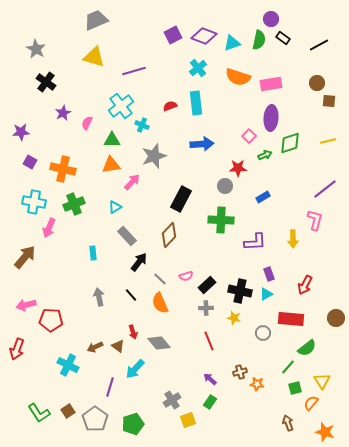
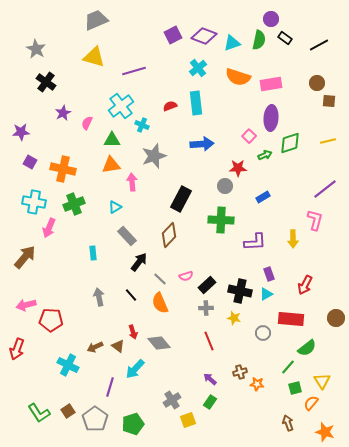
black rectangle at (283, 38): moved 2 px right
pink arrow at (132, 182): rotated 48 degrees counterclockwise
